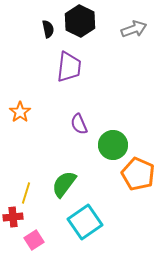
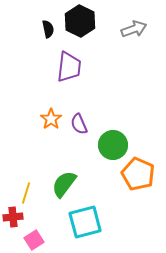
orange star: moved 31 px right, 7 px down
cyan square: rotated 20 degrees clockwise
